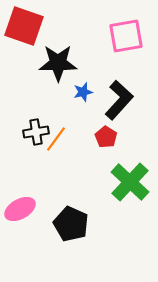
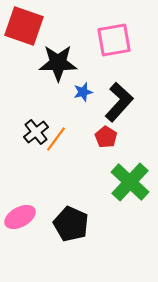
pink square: moved 12 px left, 4 px down
black L-shape: moved 2 px down
black cross: rotated 30 degrees counterclockwise
pink ellipse: moved 8 px down
